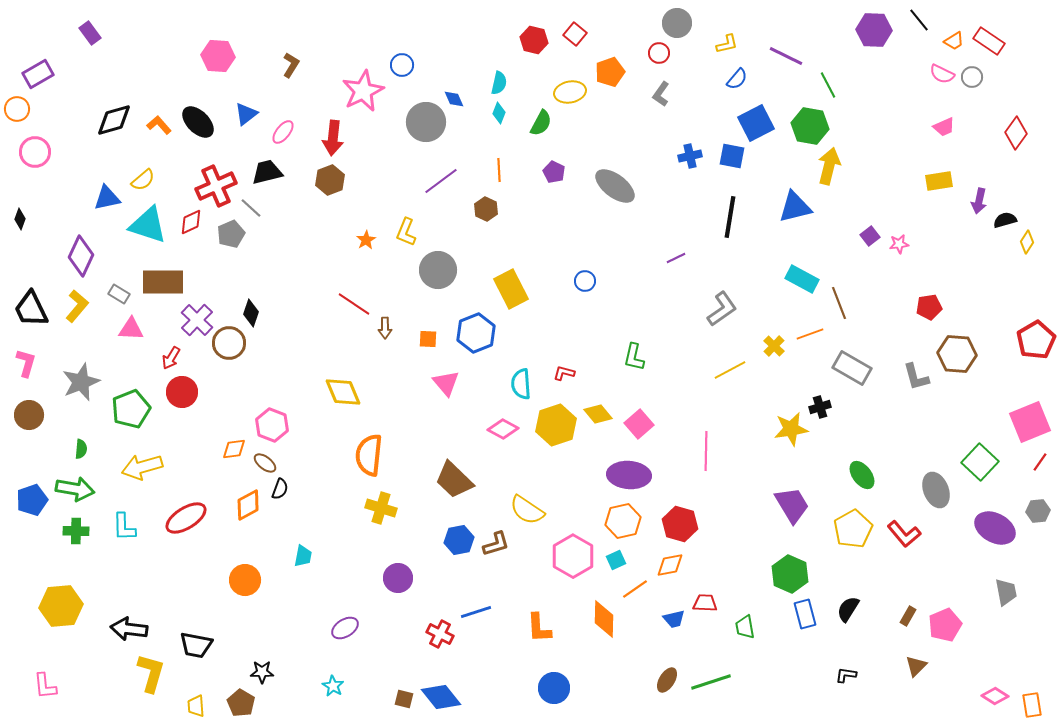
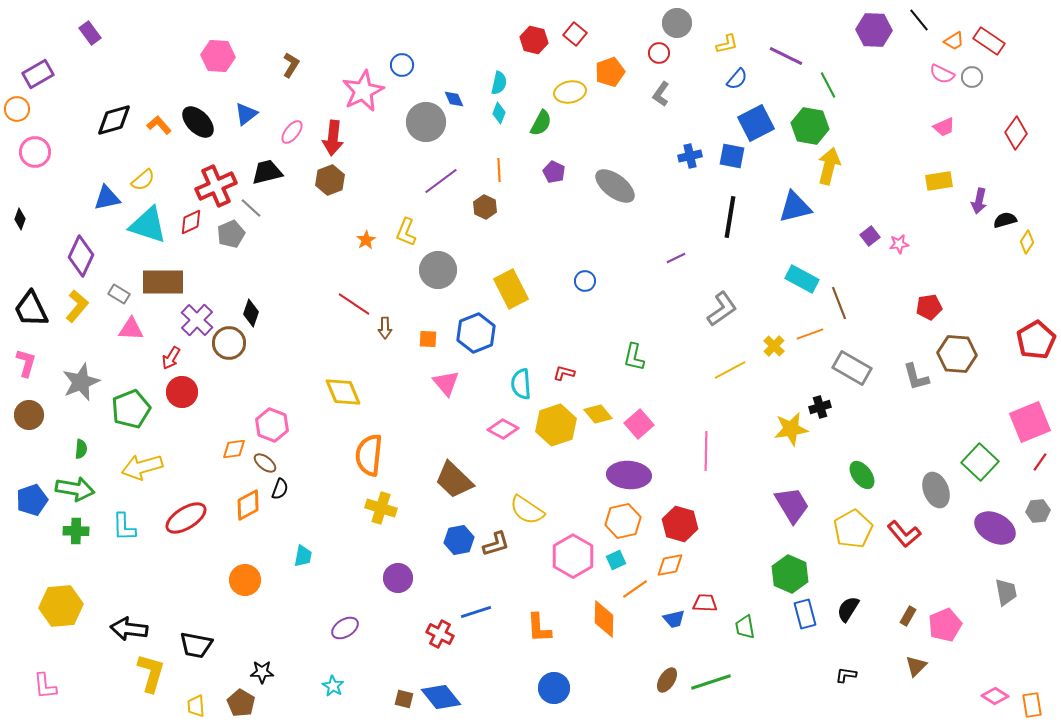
pink ellipse at (283, 132): moved 9 px right
brown hexagon at (486, 209): moved 1 px left, 2 px up
